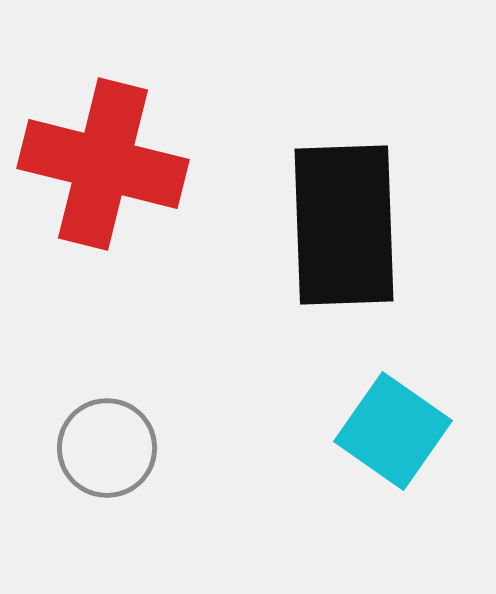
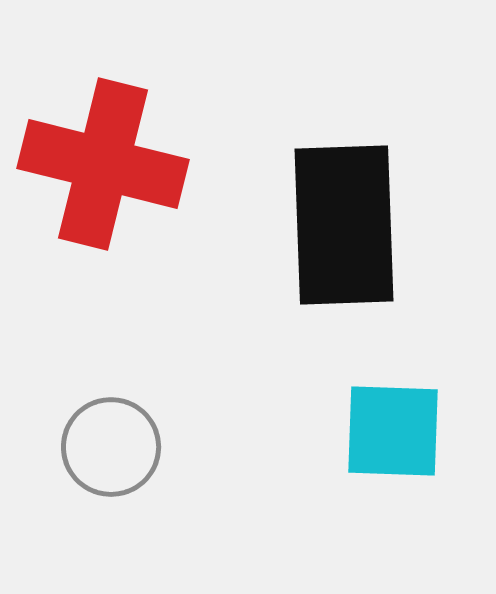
cyan square: rotated 33 degrees counterclockwise
gray circle: moved 4 px right, 1 px up
